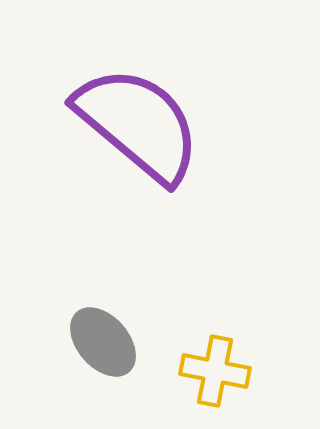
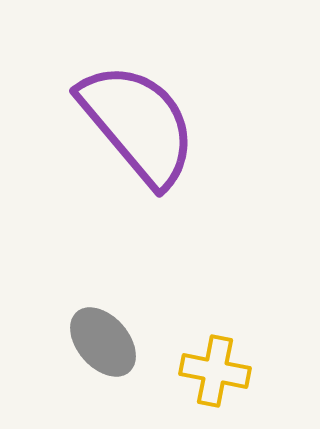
purple semicircle: rotated 10 degrees clockwise
